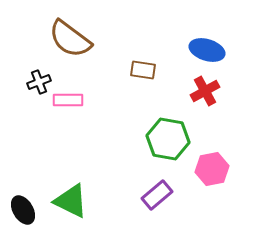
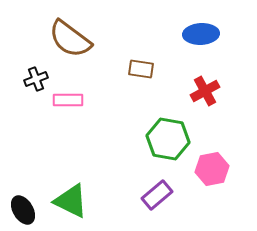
blue ellipse: moved 6 px left, 16 px up; rotated 20 degrees counterclockwise
brown rectangle: moved 2 px left, 1 px up
black cross: moved 3 px left, 3 px up
